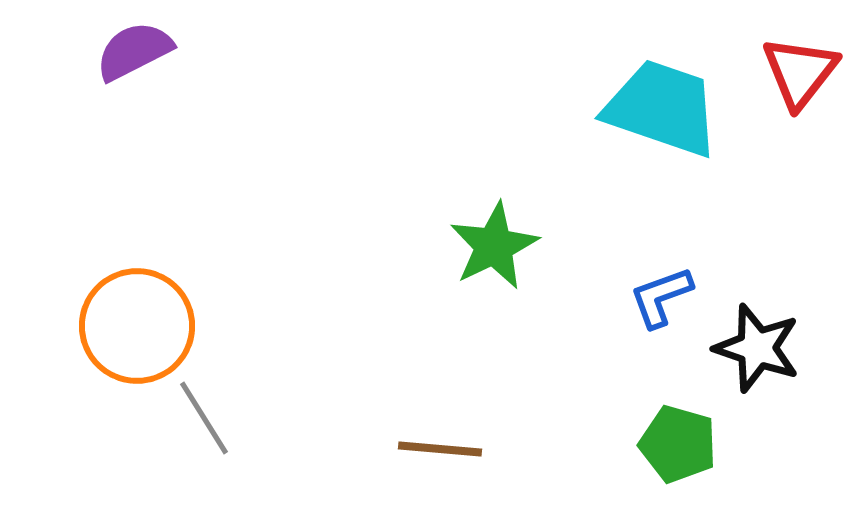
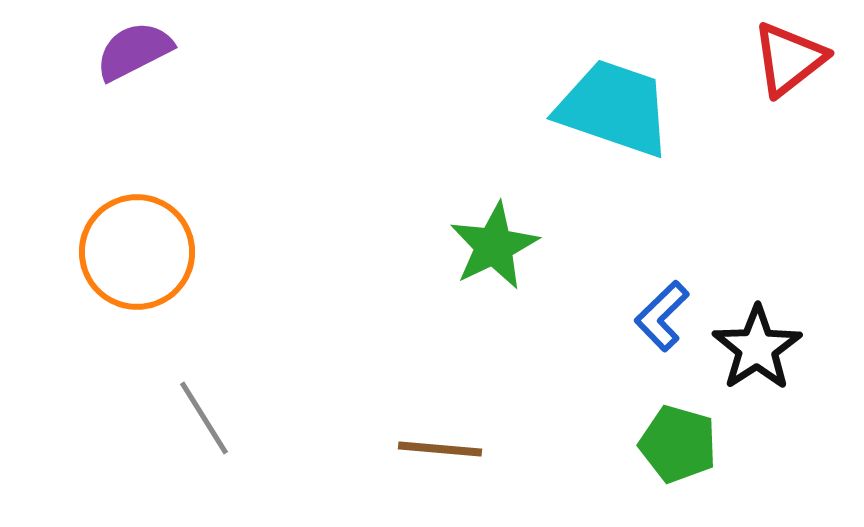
red triangle: moved 11 px left, 13 px up; rotated 14 degrees clockwise
cyan trapezoid: moved 48 px left
blue L-shape: moved 1 px right, 19 px down; rotated 24 degrees counterclockwise
orange circle: moved 74 px up
black star: rotated 20 degrees clockwise
